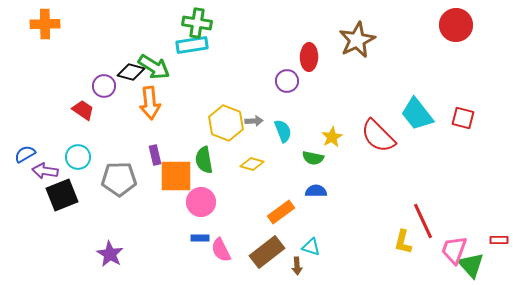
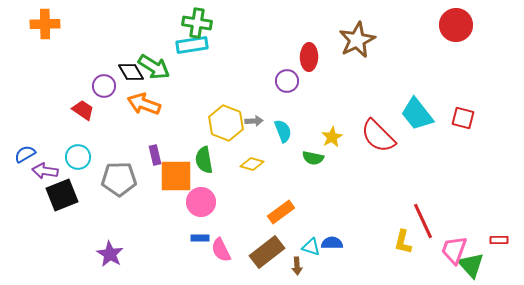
black diamond at (131, 72): rotated 44 degrees clockwise
orange arrow at (150, 103): moved 6 px left, 1 px down; rotated 116 degrees clockwise
blue semicircle at (316, 191): moved 16 px right, 52 px down
